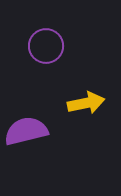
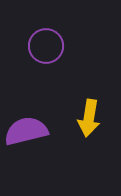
yellow arrow: moved 3 px right, 15 px down; rotated 111 degrees clockwise
